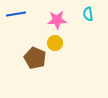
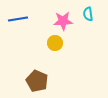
blue line: moved 2 px right, 5 px down
pink star: moved 6 px right, 1 px down
brown pentagon: moved 2 px right, 23 px down
